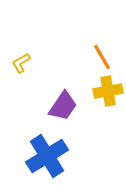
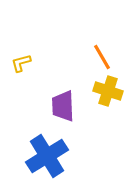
yellow L-shape: rotated 15 degrees clockwise
yellow cross: rotated 28 degrees clockwise
purple trapezoid: rotated 144 degrees clockwise
